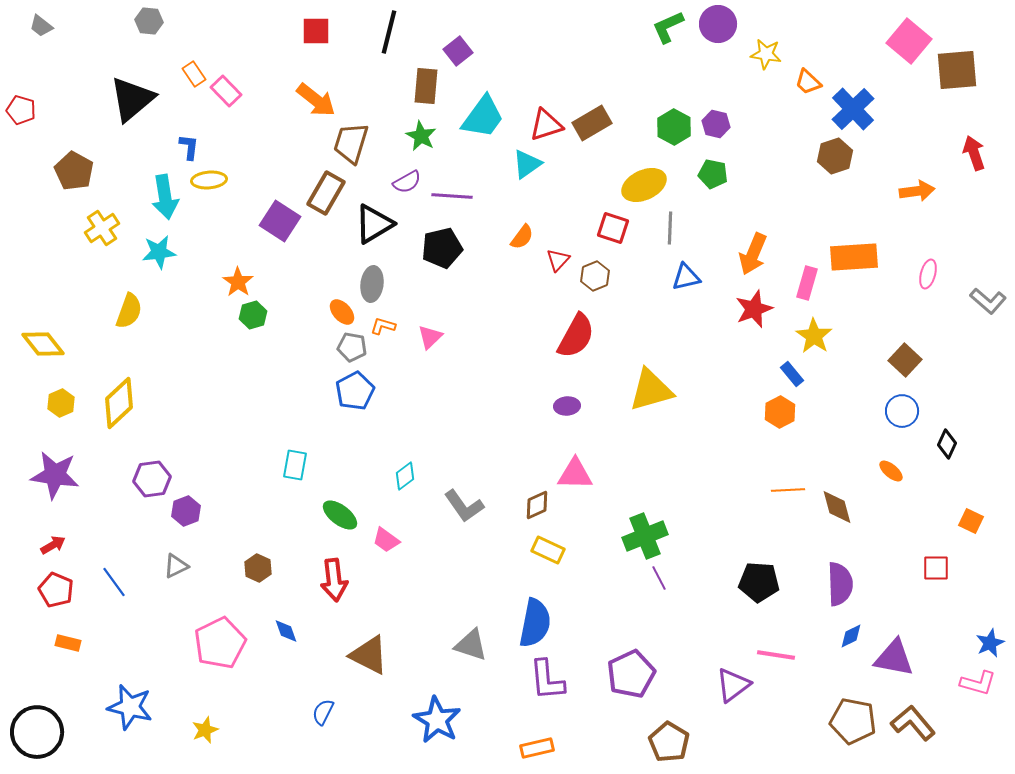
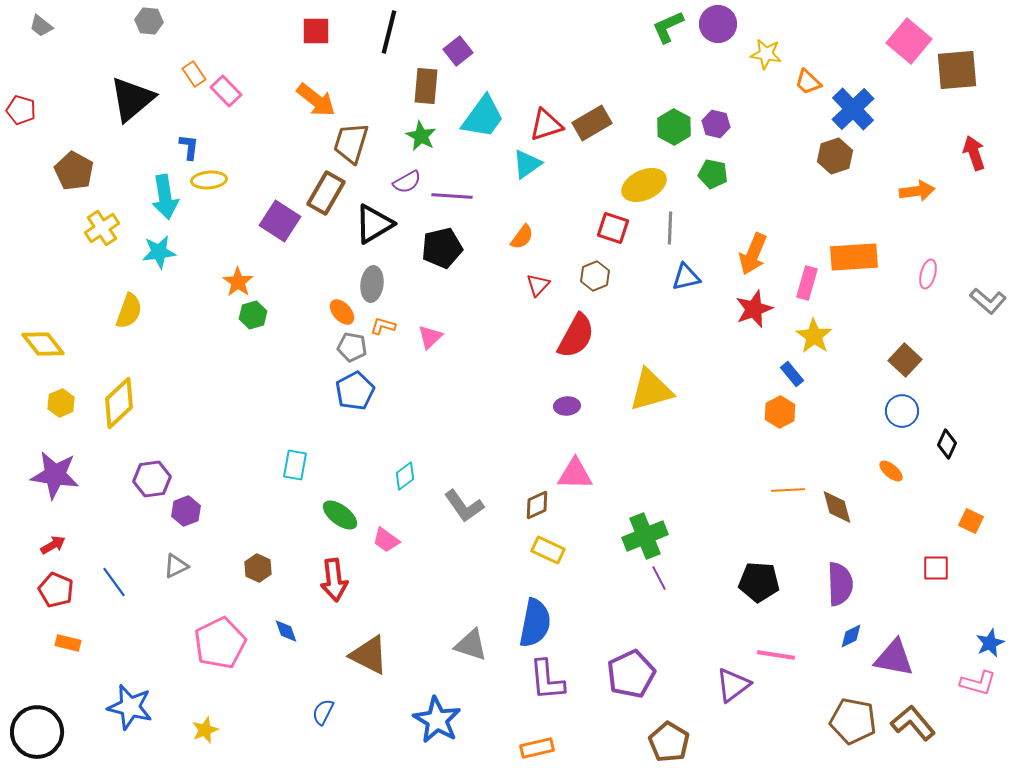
red triangle at (558, 260): moved 20 px left, 25 px down
